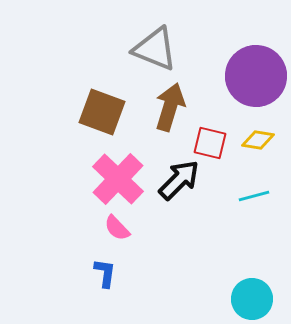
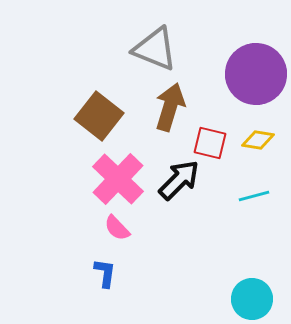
purple circle: moved 2 px up
brown square: moved 3 px left, 4 px down; rotated 18 degrees clockwise
